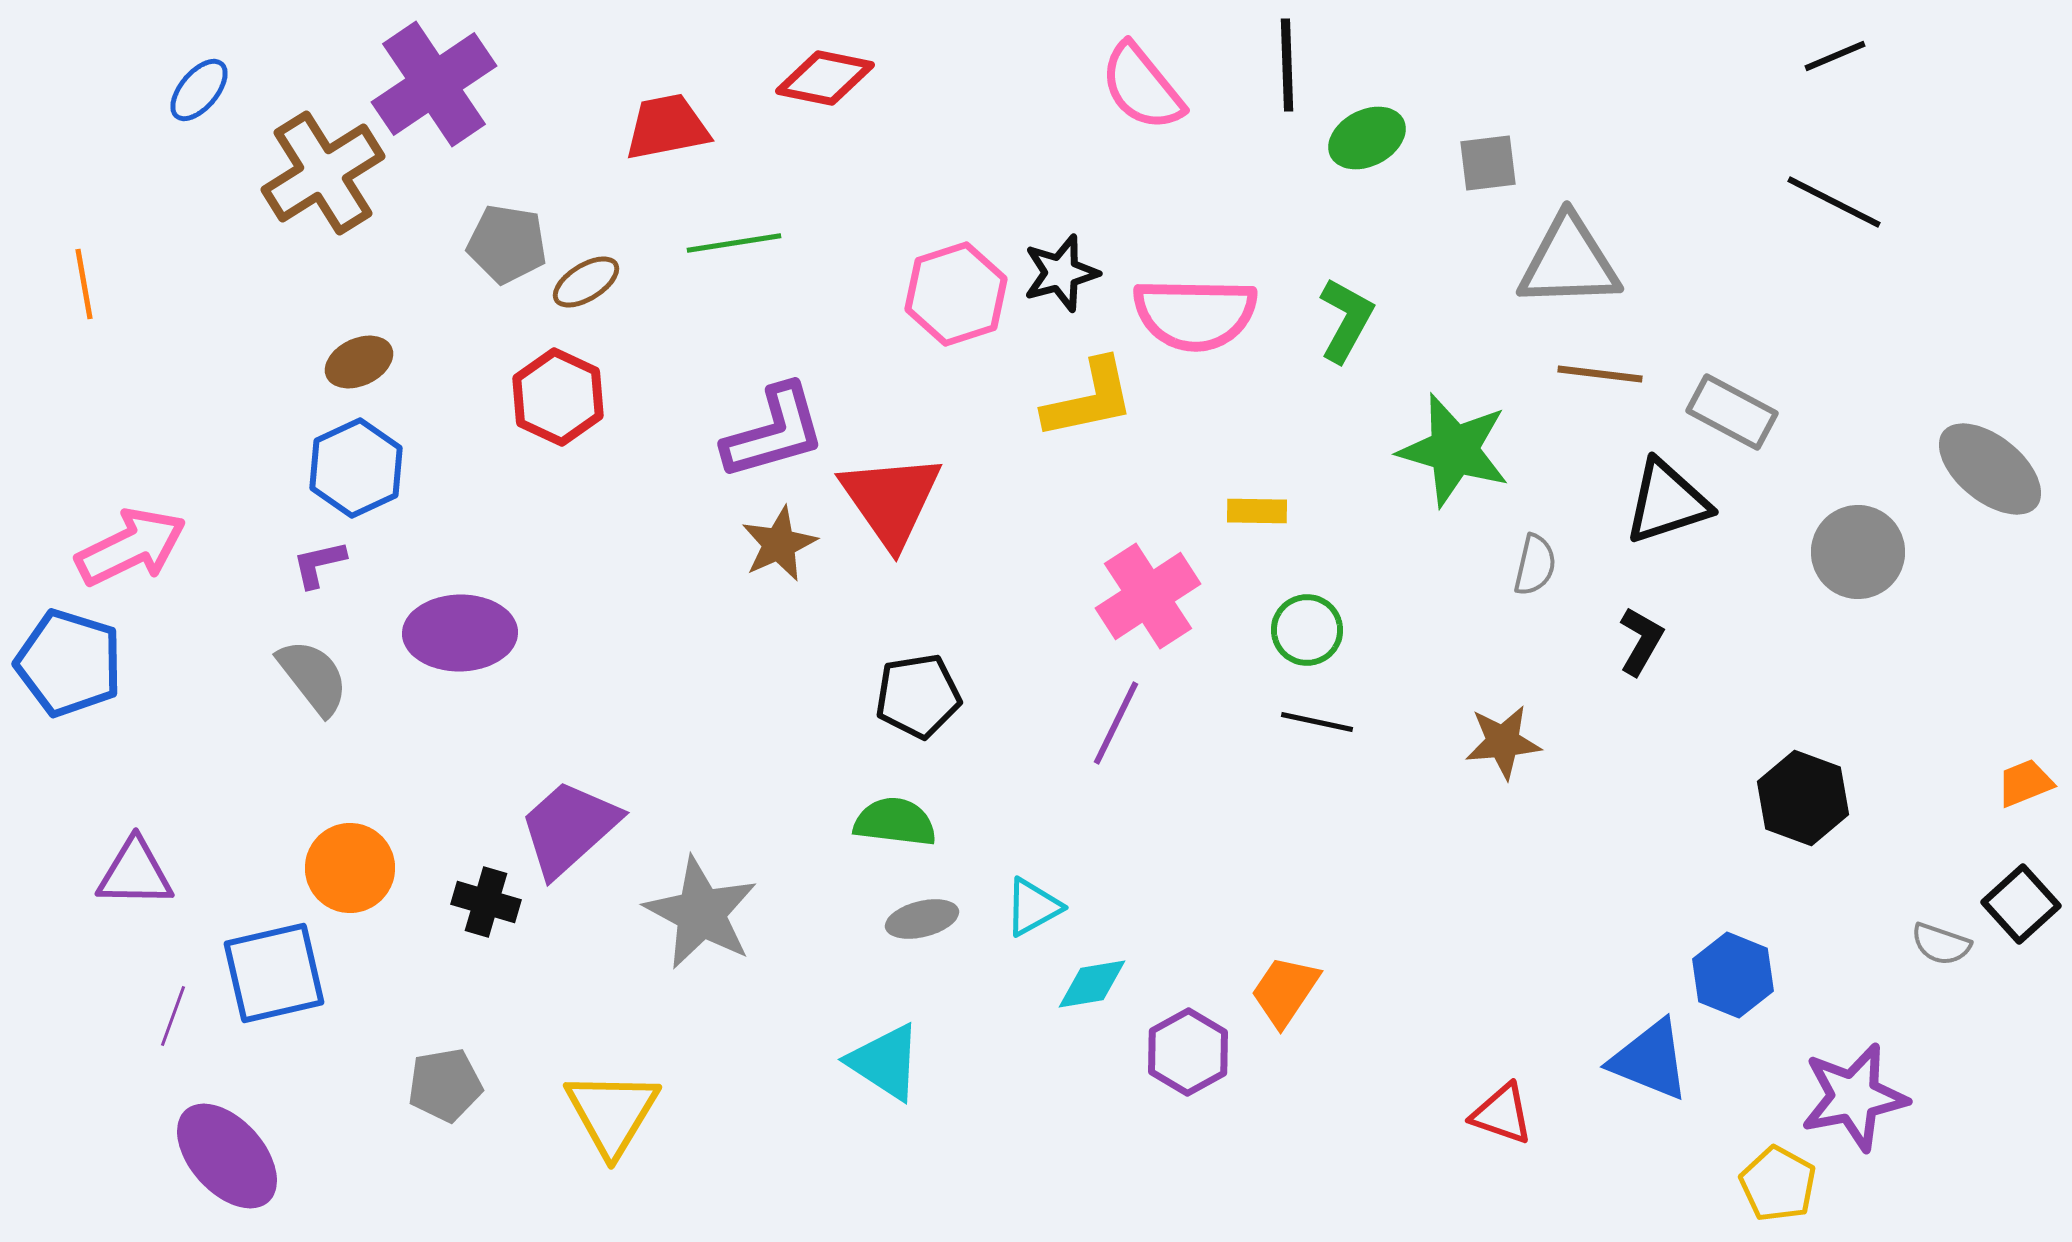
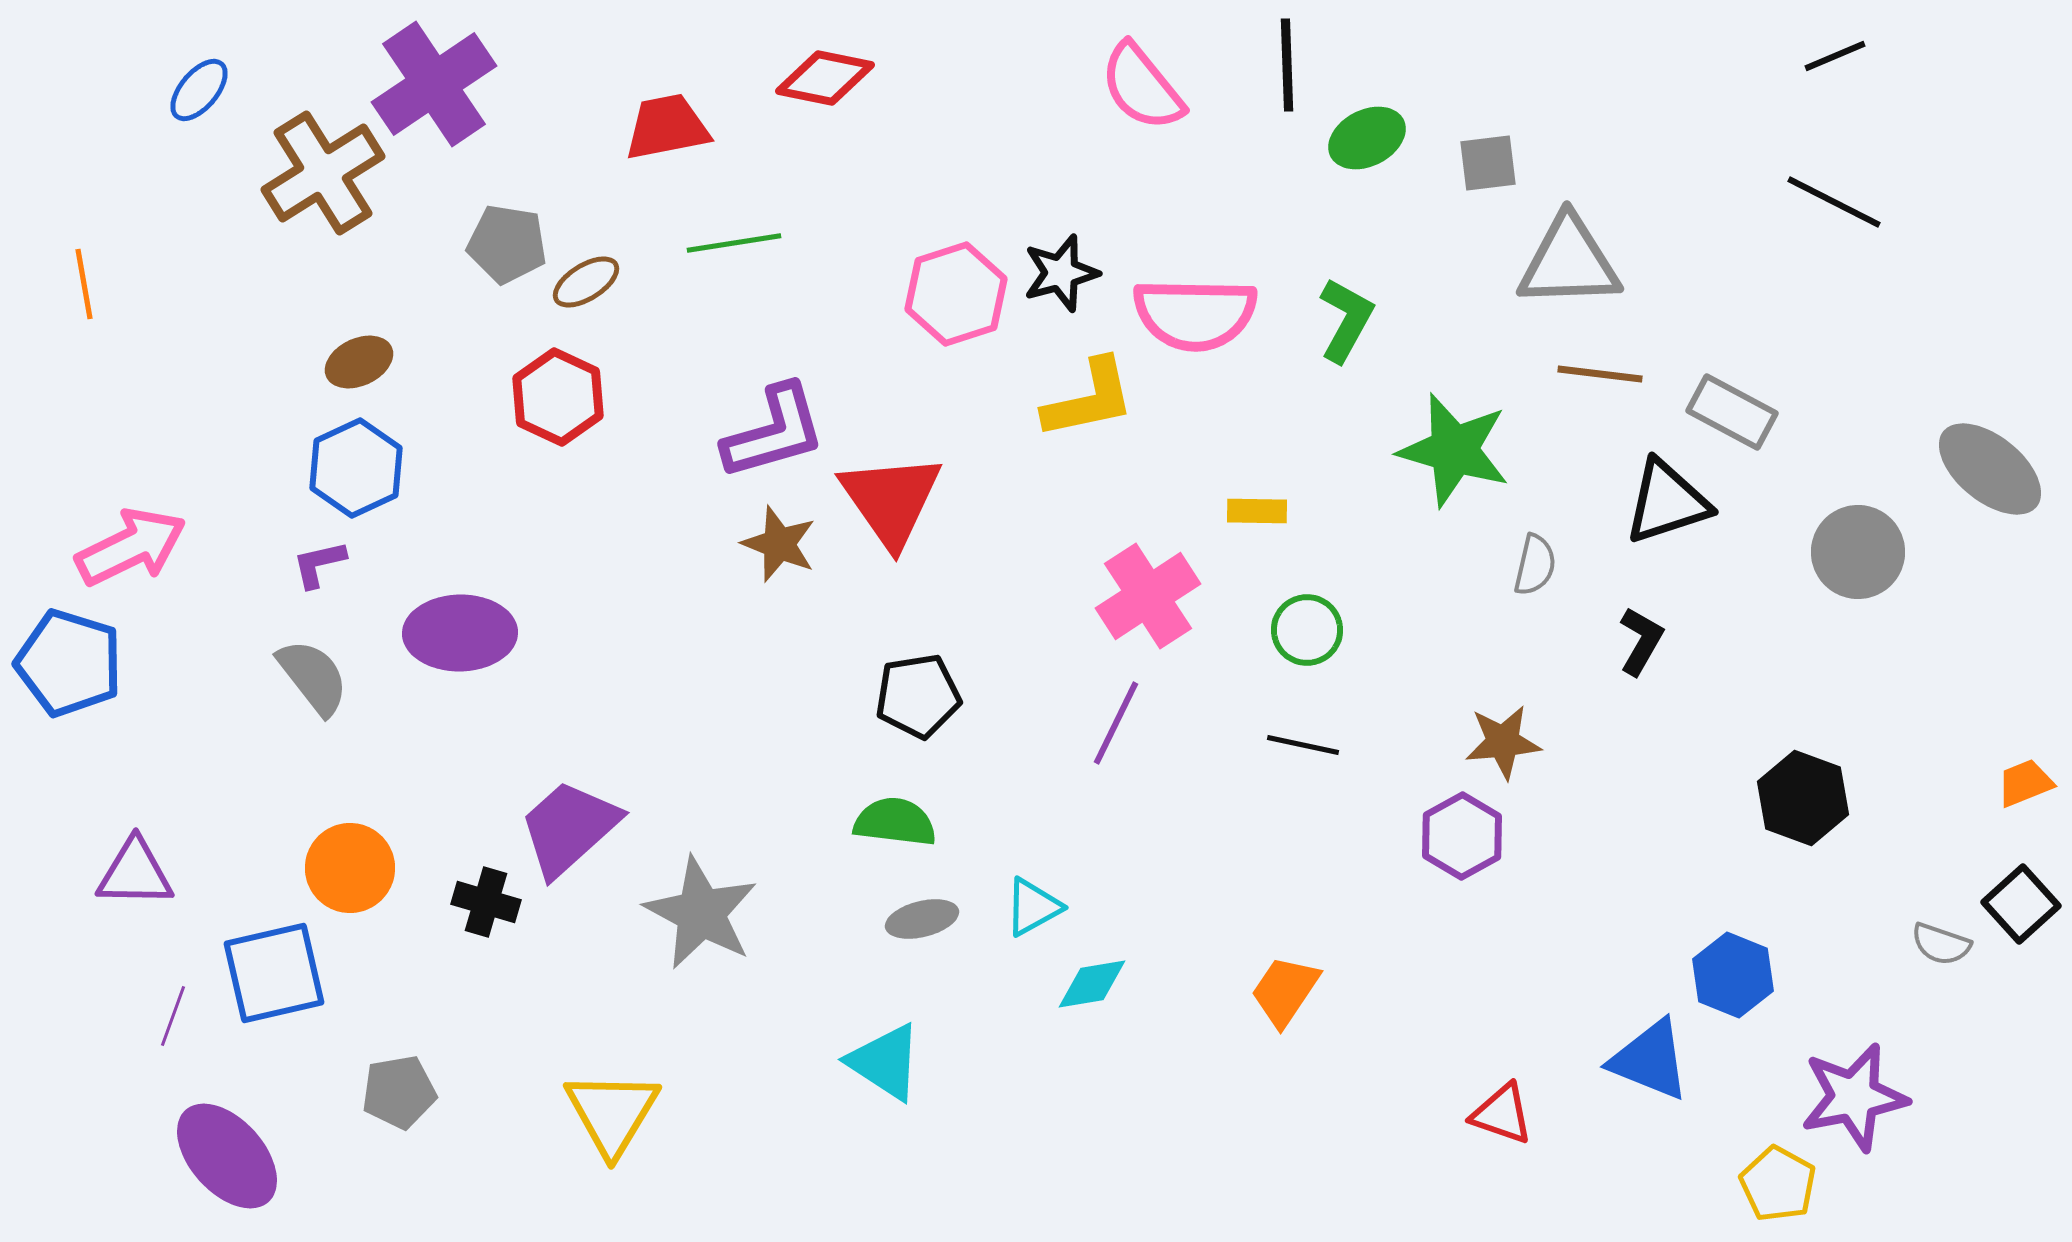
brown star at (779, 544): rotated 26 degrees counterclockwise
black line at (1317, 722): moved 14 px left, 23 px down
purple hexagon at (1188, 1052): moved 274 px right, 216 px up
gray pentagon at (445, 1085): moved 46 px left, 7 px down
